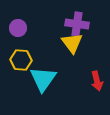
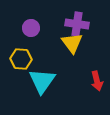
purple circle: moved 13 px right
yellow hexagon: moved 1 px up
cyan triangle: moved 1 px left, 2 px down
